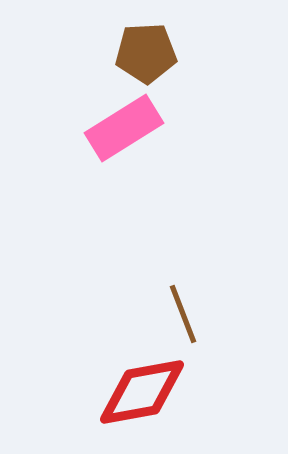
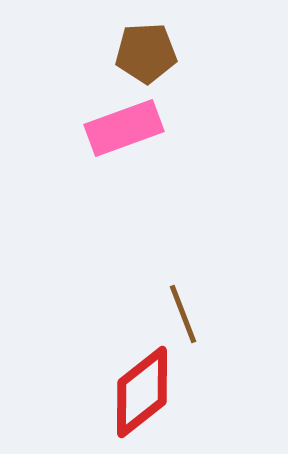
pink rectangle: rotated 12 degrees clockwise
red diamond: rotated 28 degrees counterclockwise
